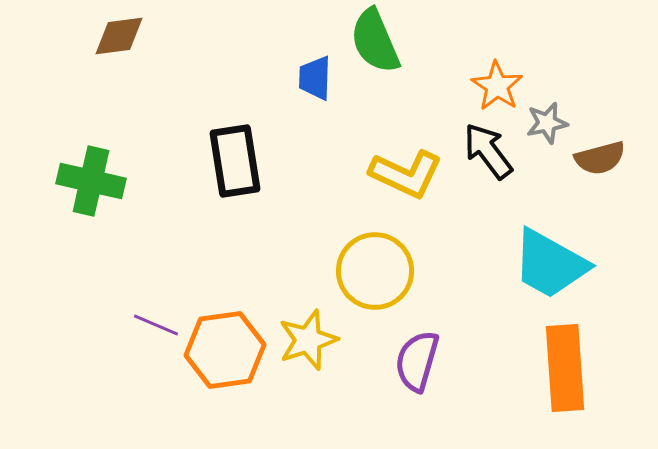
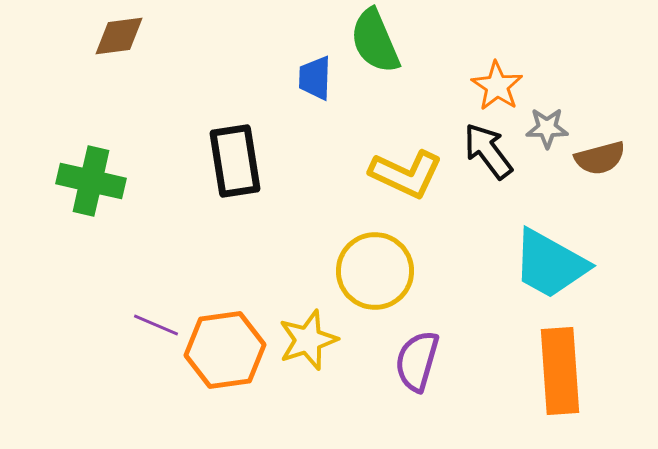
gray star: moved 5 px down; rotated 12 degrees clockwise
orange rectangle: moved 5 px left, 3 px down
